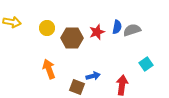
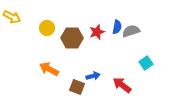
yellow arrow: moved 5 px up; rotated 18 degrees clockwise
gray semicircle: moved 1 px left, 1 px down
cyan square: moved 1 px up
orange arrow: rotated 42 degrees counterclockwise
red arrow: rotated 60 degrees counterclockwise
